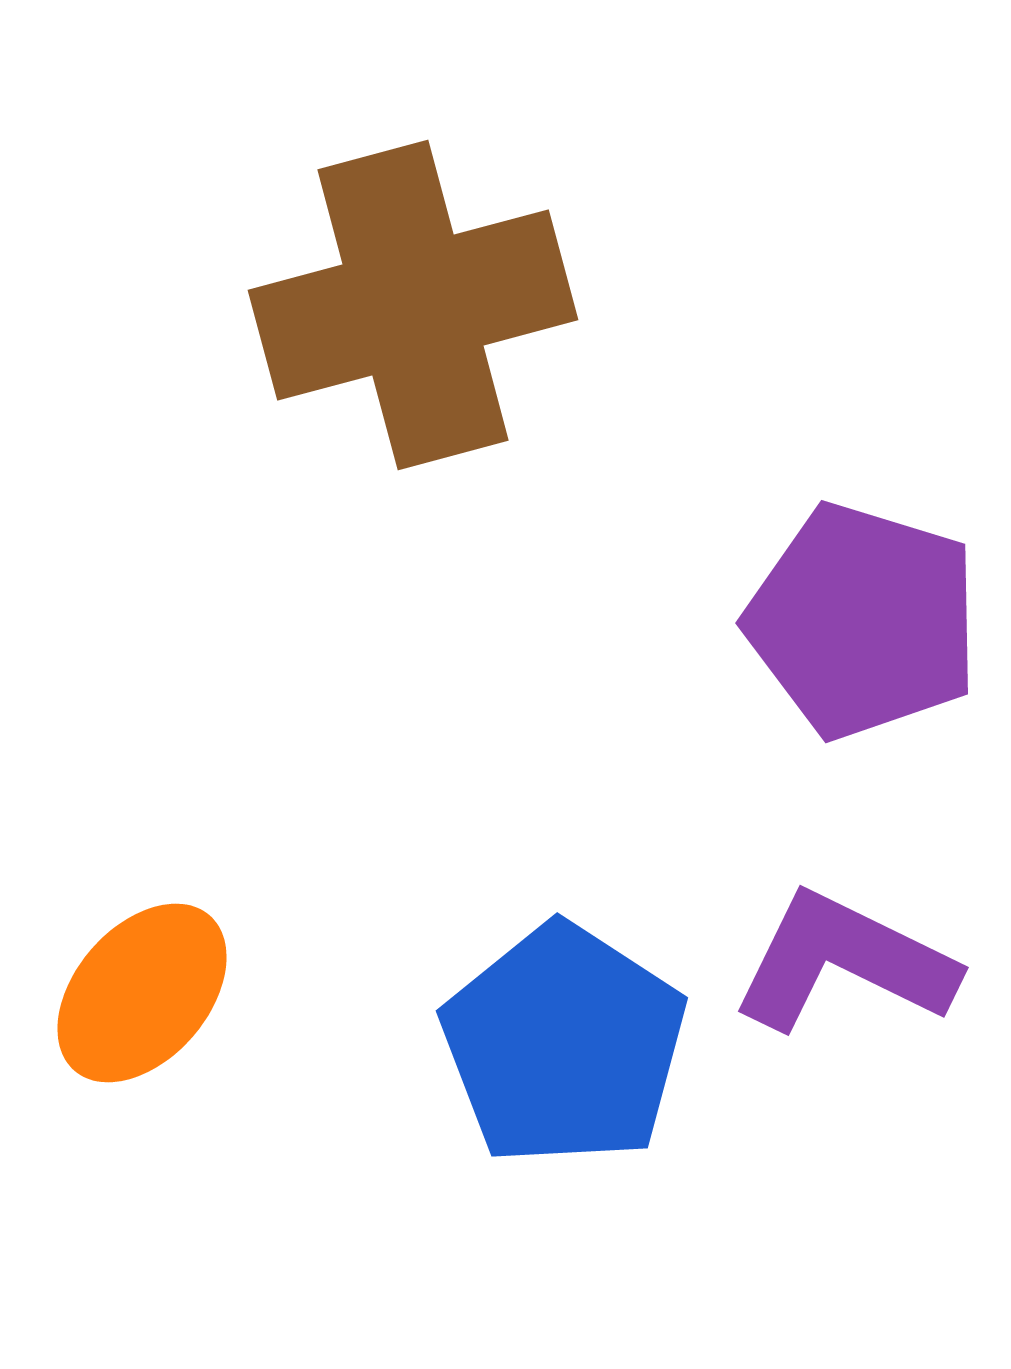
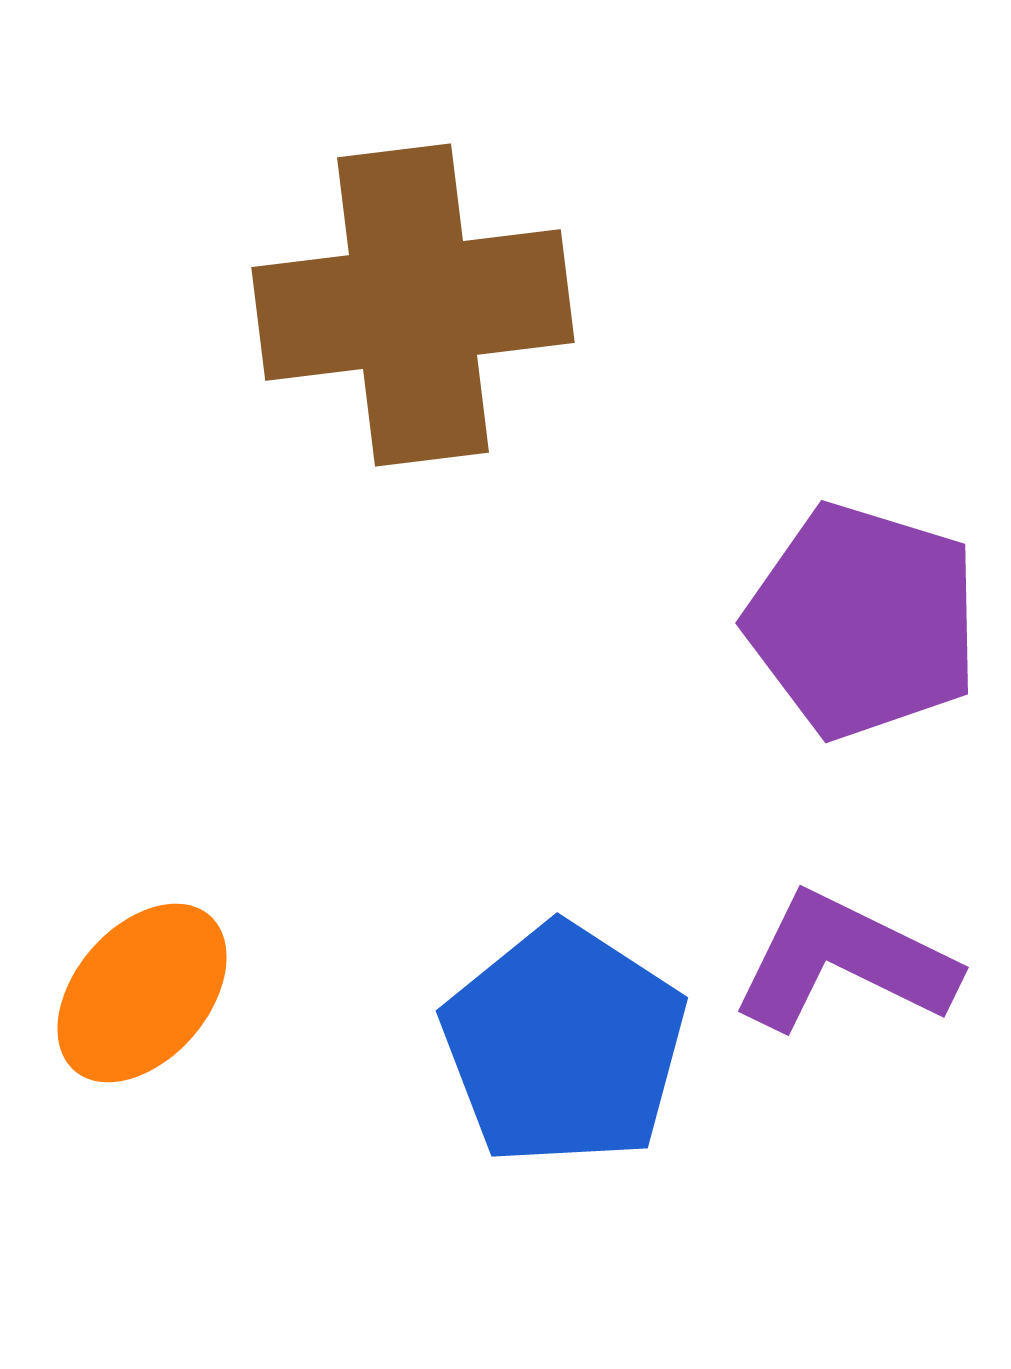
brown cross: rotated 8 degrees clockwise
